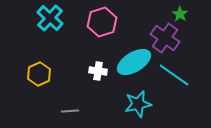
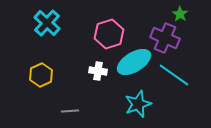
cyan cross: moved 3 px left, 5 px down
pink hexagon: moved 7 px right, 12 px down
purple cross: rotated 12 degrees counterclockwise
yellow hexagon: moved 2 px right, 1 px down
cyan star: rotated 8 degrees counterclockwise
